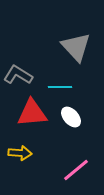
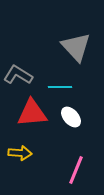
pink line: rotated 28 degrees counterclockwise
